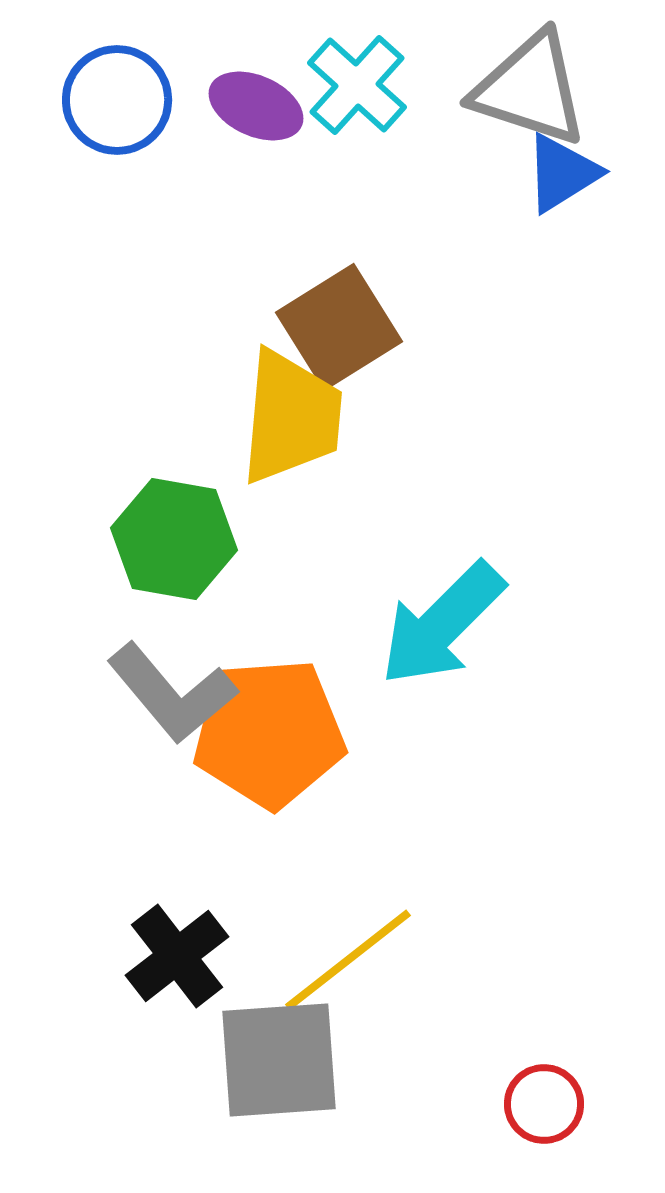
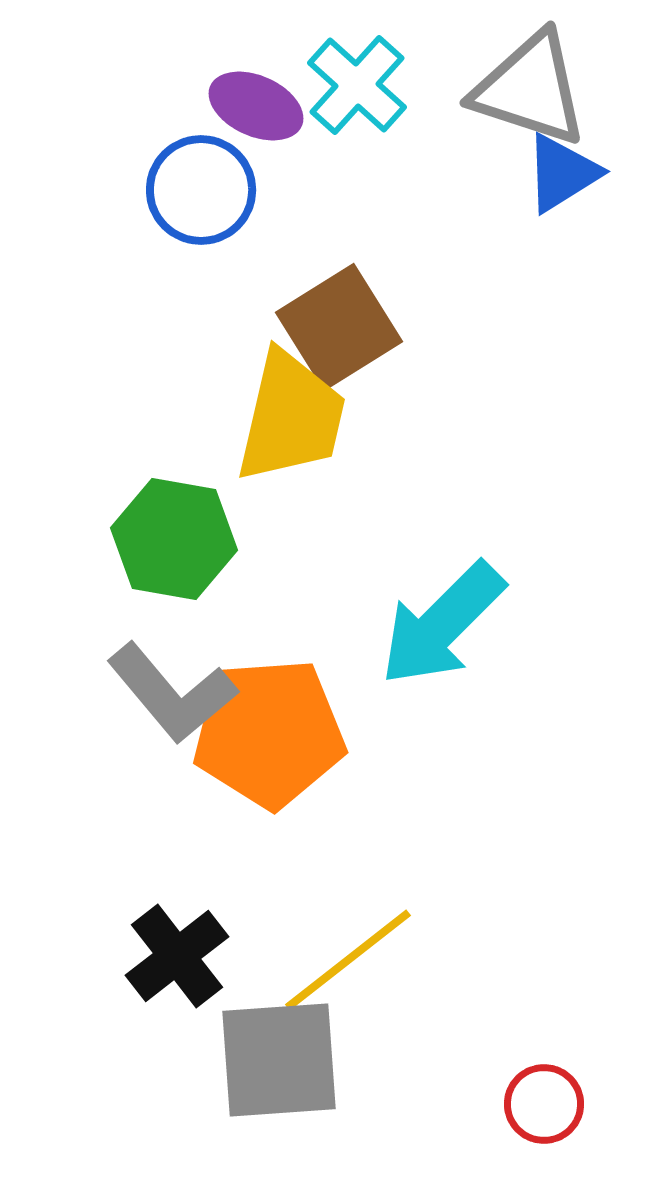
blue circle: moved 84 px right, 90 px down
yellow trapezoid: rotated 8 degrees clockwise
